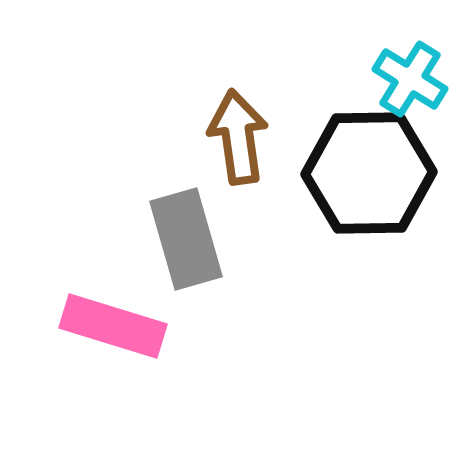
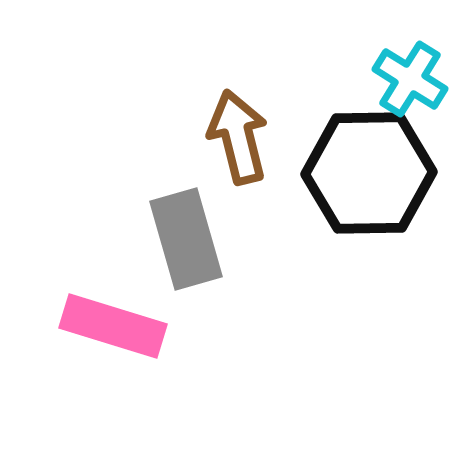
brown arrow: rotated 6 degrees counterclockwise
